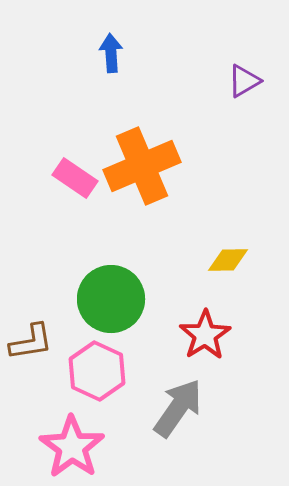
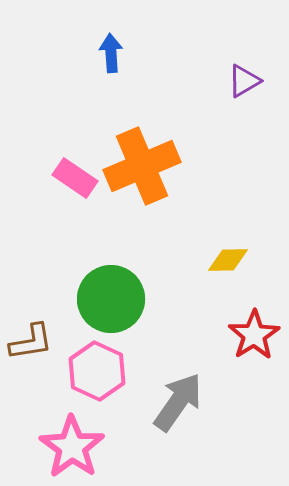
red star: moved 49 px right
gray arrow: moved 6 px up
